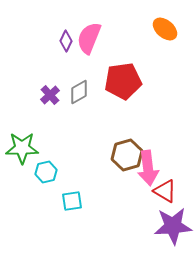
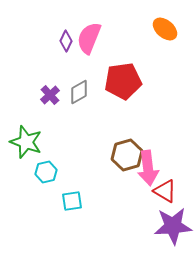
green star: moved 4 px right, 6 px up; rotated 20 degrees clockwise
